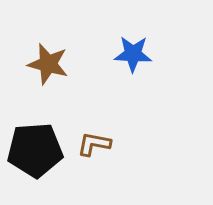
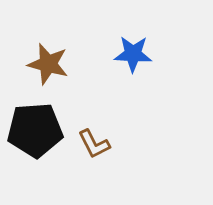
brown L-shape: rotated 128 degrees counterclockwise
black pentagon: moved 20 px up
